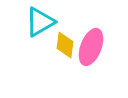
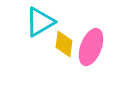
yellow diamond: moved 1 px left, 1 px up
